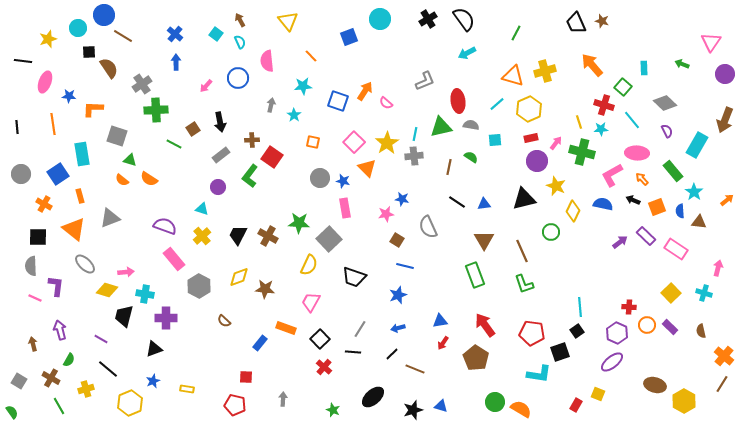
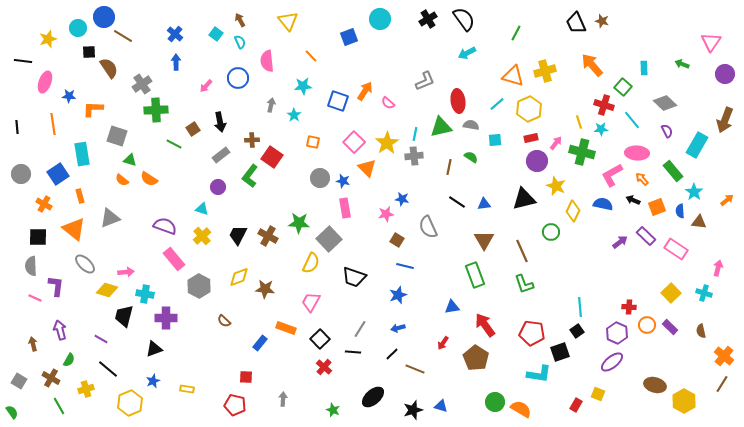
blue circle at (104, 15): moved 2 px down
pink semicircle at (386, 103): moved 2 px right
yellow semicircle at (309, 265): moved 2 px right, 2 px up
blue triangle at (440, 321): moved 12 px right, 14 px up
